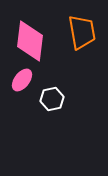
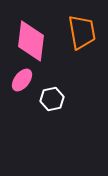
pink diamond: moved 1 px right
